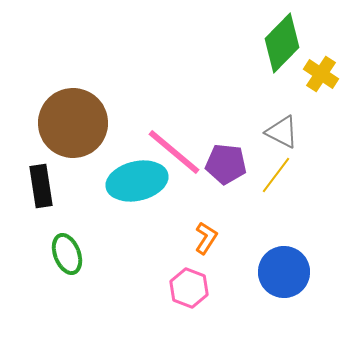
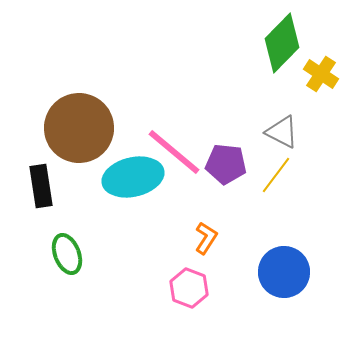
brown circle: moved 6 px right, 5 px down
cyan ellipse: moved 4 px left, 4 px up
